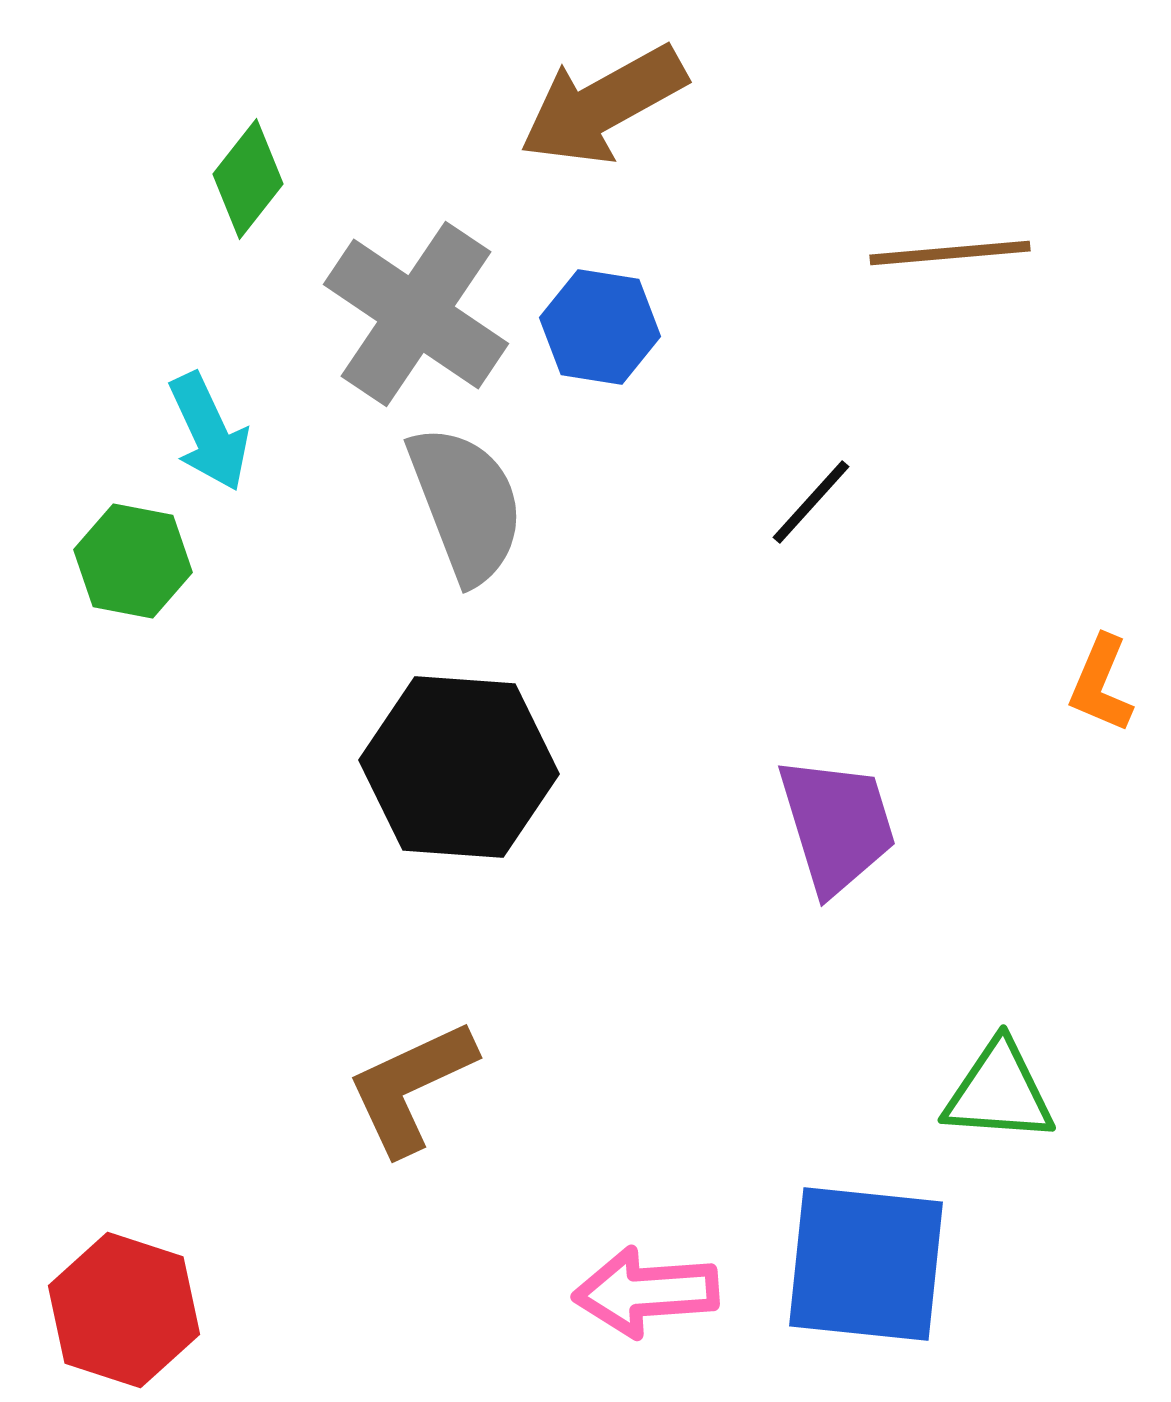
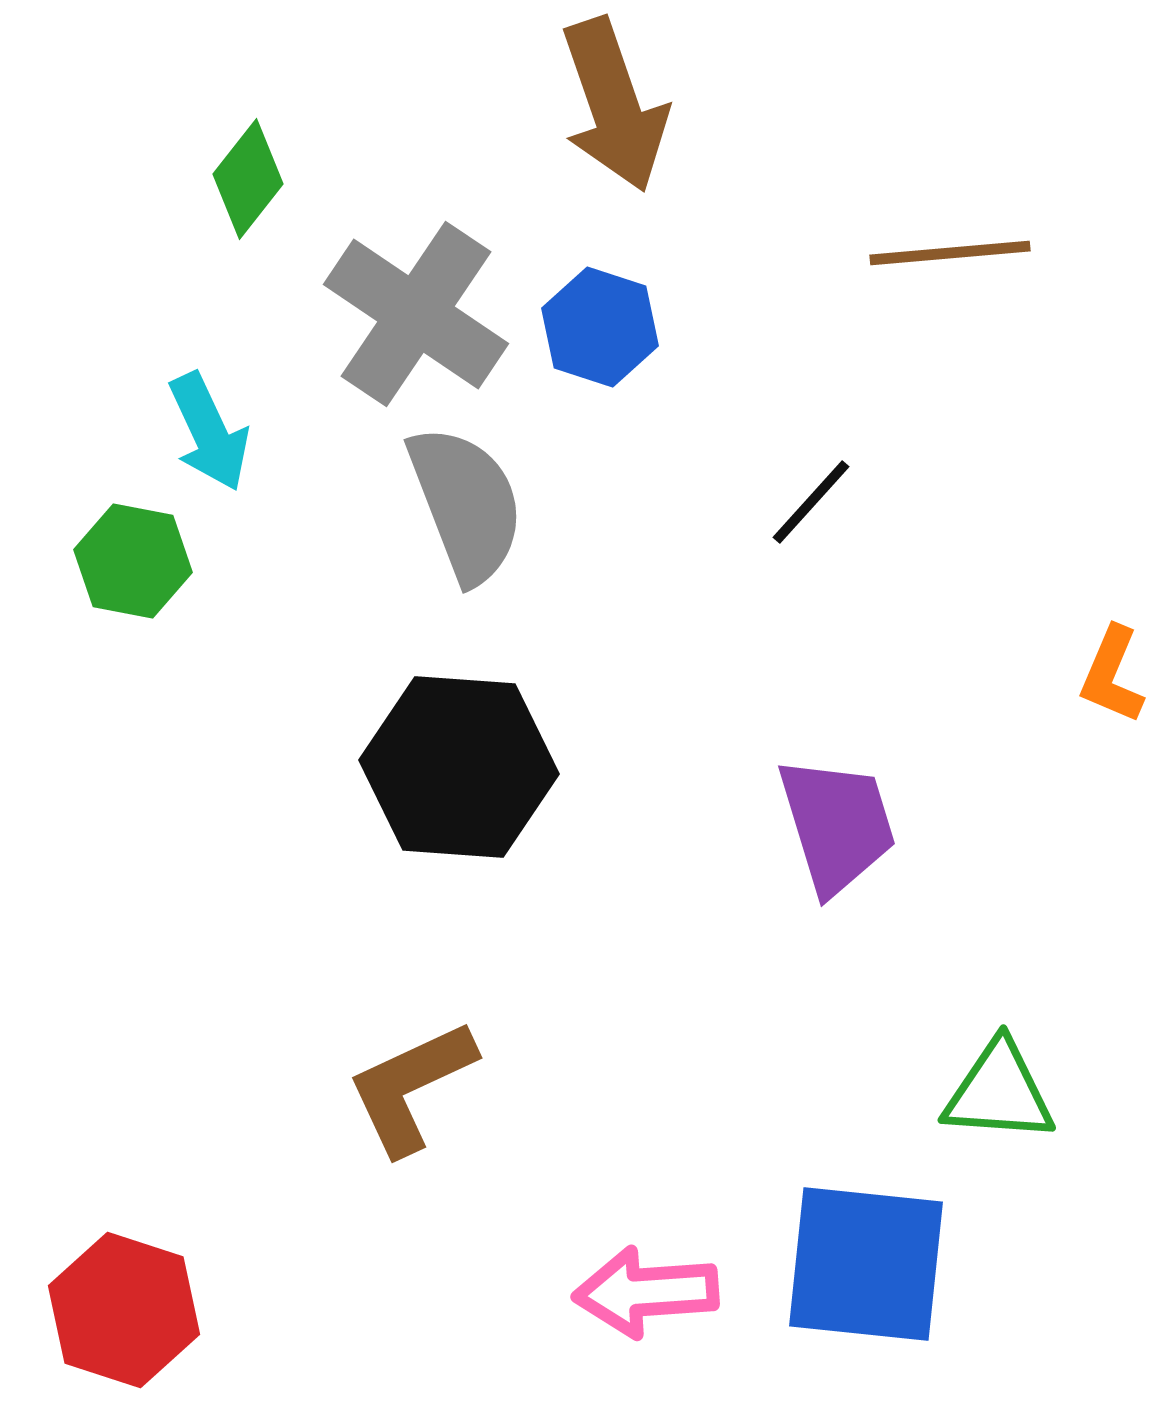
brown arrow: moved 11 px right; rotated 80 degrees counterclockwise
blue hexagon: rotated 9 degrees clockwise
orange L-shape: moved 11 px right, 9 px up
